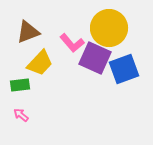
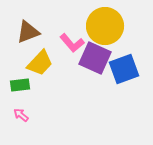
yellow circle: moved 4 px left, 2 px up
